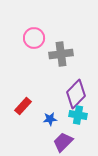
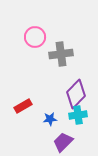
pink circle: moved 1 px right, 1 px up
red rectangle: rotated 18 degrees clockwise
cyan cross: rotated 18 degrees counterclockwise
